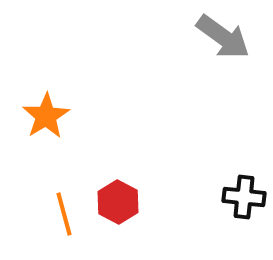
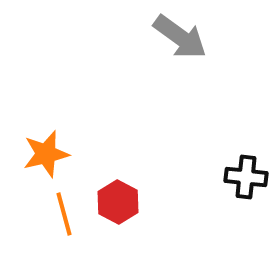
gray arrow: moved 43 px left
orange star: moved 38 px down; rotated 18 degrees clockwise
black cross: moved 2 px right, 20 px up
